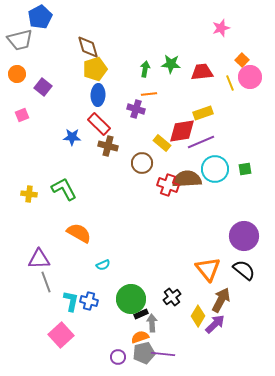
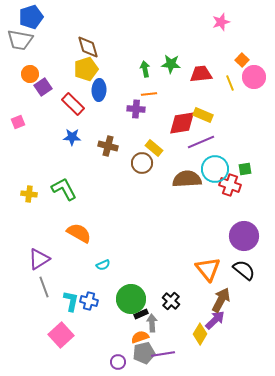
blue pentagon at (40, 17): moved 9 px left; rotated 10 degrees clockwise
pink star at (221, 28): moved 6 px up
gray trapezoid at (20, 40): rotated 24 degrees clockwise
yellow pentagon at (95, 69): moved 9 px left
green arrow at (145, 69): rotated 21 degrees counterclockwise
red trapezoid at (202, 72): moved 1 px left, 2 px down
orange circle at (17, 74): moved 13 px right
pink circle at (250, 77): moved 4 px right
purple square at (43, 87): rotated 18 degrees clockwise
blue ellipse at (98, 95): moved 1 px right, 5 px up
purple cross at (136, 109): rotated 12 degrees counterclockwise
yellow rectangle at (203, 113): moved 2 px down; rotated 42 degrees clockwise
pink square at (22, 115): moved 4 px left, 7 px down
red rectangle at (99, 124): moved 26 px left, 20 px up
red diamond at (182, 131): moved 8 px up
yellow rectangle at (162, 143): moved 8 px left, 5 px down
red cross at (168, 185): moved 62 px right
purple triangle at (39, 259): rotated 30 degrees counterclockwise
gray line at (46, 282): moved 2 px left, 5 px down
black cross at (172, 297): moved 1 px left, 4 px down; rotated 12 degrees counterclockwise
yellow diamond at (198, 316): moved 2 px right, 18 px down
purple arrow at (215, 324): moved 4 px up
purple line at (163, 354): rotated 15 degrees counterclockwise
purple circle at (118, 357): moved 5 px down
